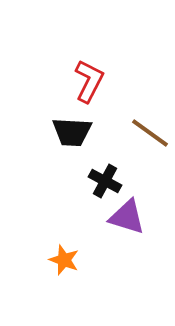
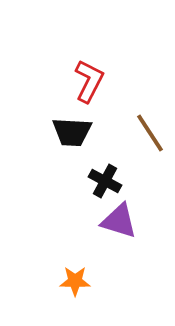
brown line: rotated 21 degrees clockwise
purple triangle: moved 8 px left, 4 px down
orange star: moved 11 px right, 21 px down; rotated 20 degrees counterclockwise
